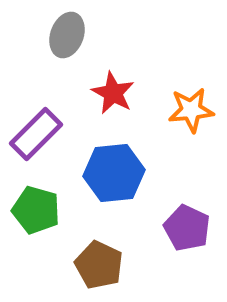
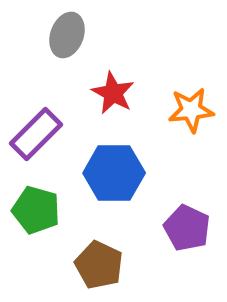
blue hexagon: rotated 6 degrees clockwise
